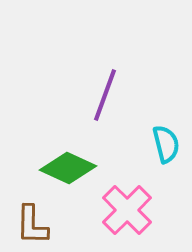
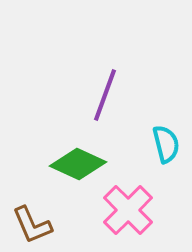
green diamond: moved 10 px right, 4 px up
pink cross: moved 1 px right
brown L-shape: rotated 24 degrees counterclockwise
